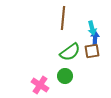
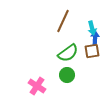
brown line: moved 3 px down; rotated 20 degrees clockwise
green semicircle: moved 2 px left, 1 px down
green circle: moved 2 px right, 1 px up
pink cross: moved 3 px left, 1 px down
